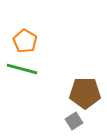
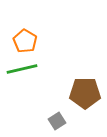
green line: rotated 28 degrees counterclockwise
gray square: moved 17 px left
